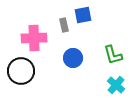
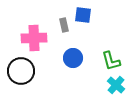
blue square: rotated 18 degrees clockwise
green L-shape: moved 2 px left, 6 px down
